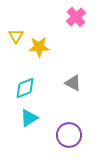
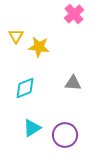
pink cross: moved 2 px left, 3 px up
yellow star: rotated 10 degrees clockwise
gray triangle: rotated 24 degrees counterclockwise
cyan triangle: moved 3 px right, 10 px down
purple circle: moved 4 px left
